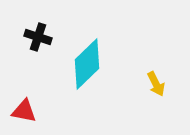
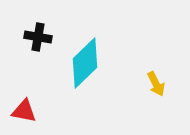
black cross: rotated 8 degrees counterclockwise
cyan diamond: moved 2 px left, 1 px up
